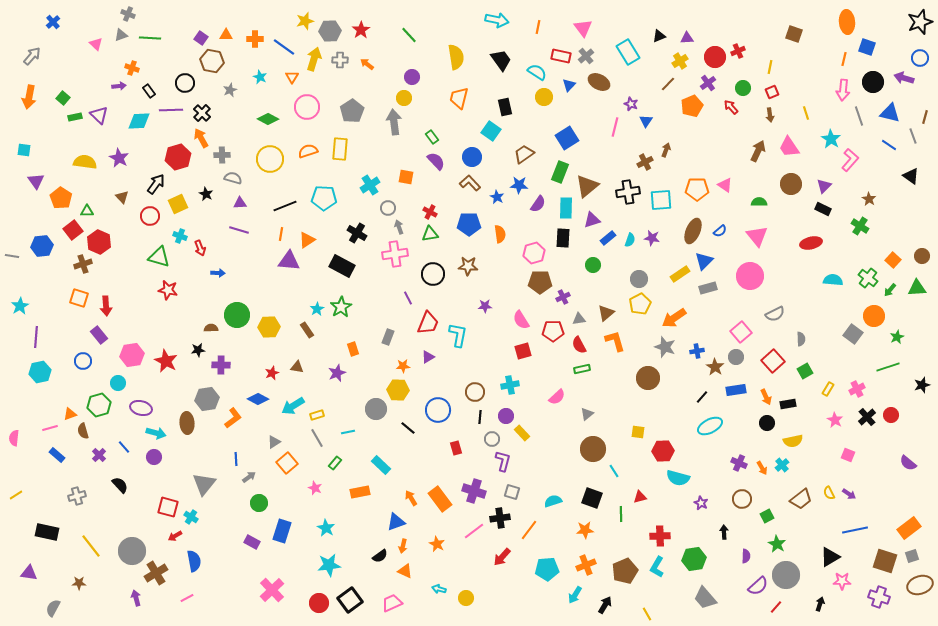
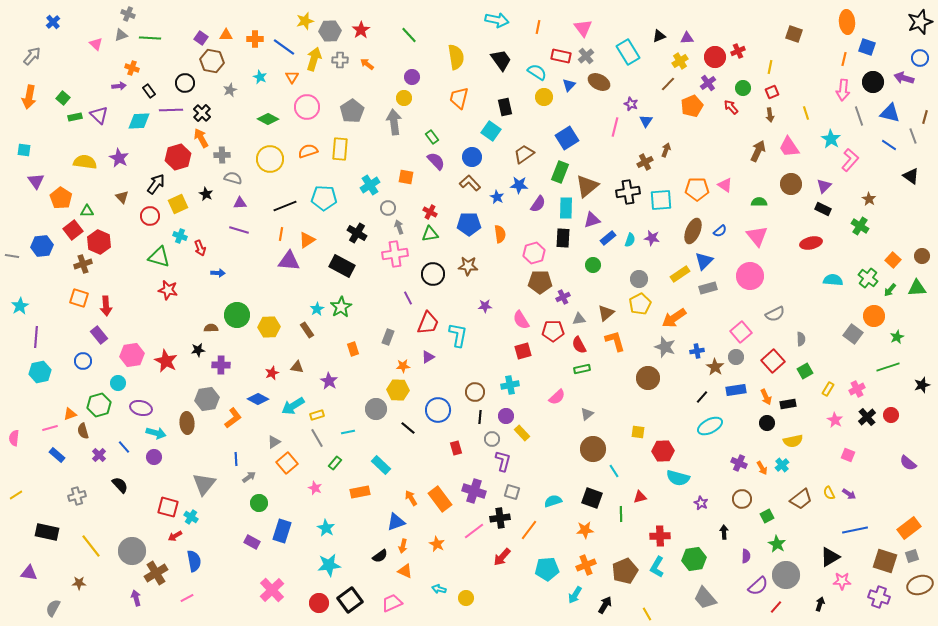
purple star at (337, 373): moved 8 px left, 8 px down; rotated 18 degrees counterclockwise
